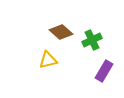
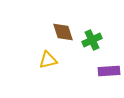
brown diamond: moved 2 px right; rotated 30 degrees clockwise
purple rectangle: moved 5 px right; rotated 55 degrees clockwise
